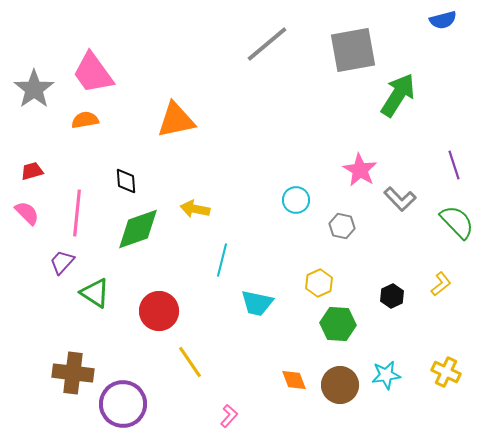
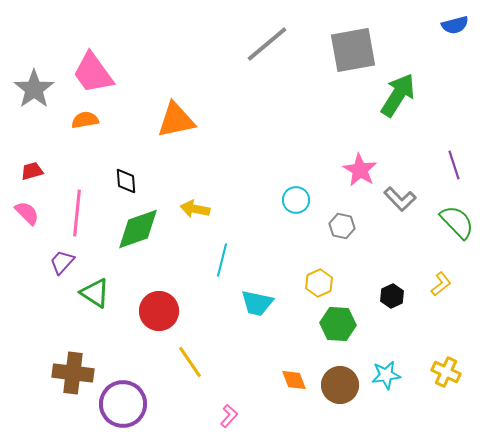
blue semicircle: moved 12 px right, 5 px down
